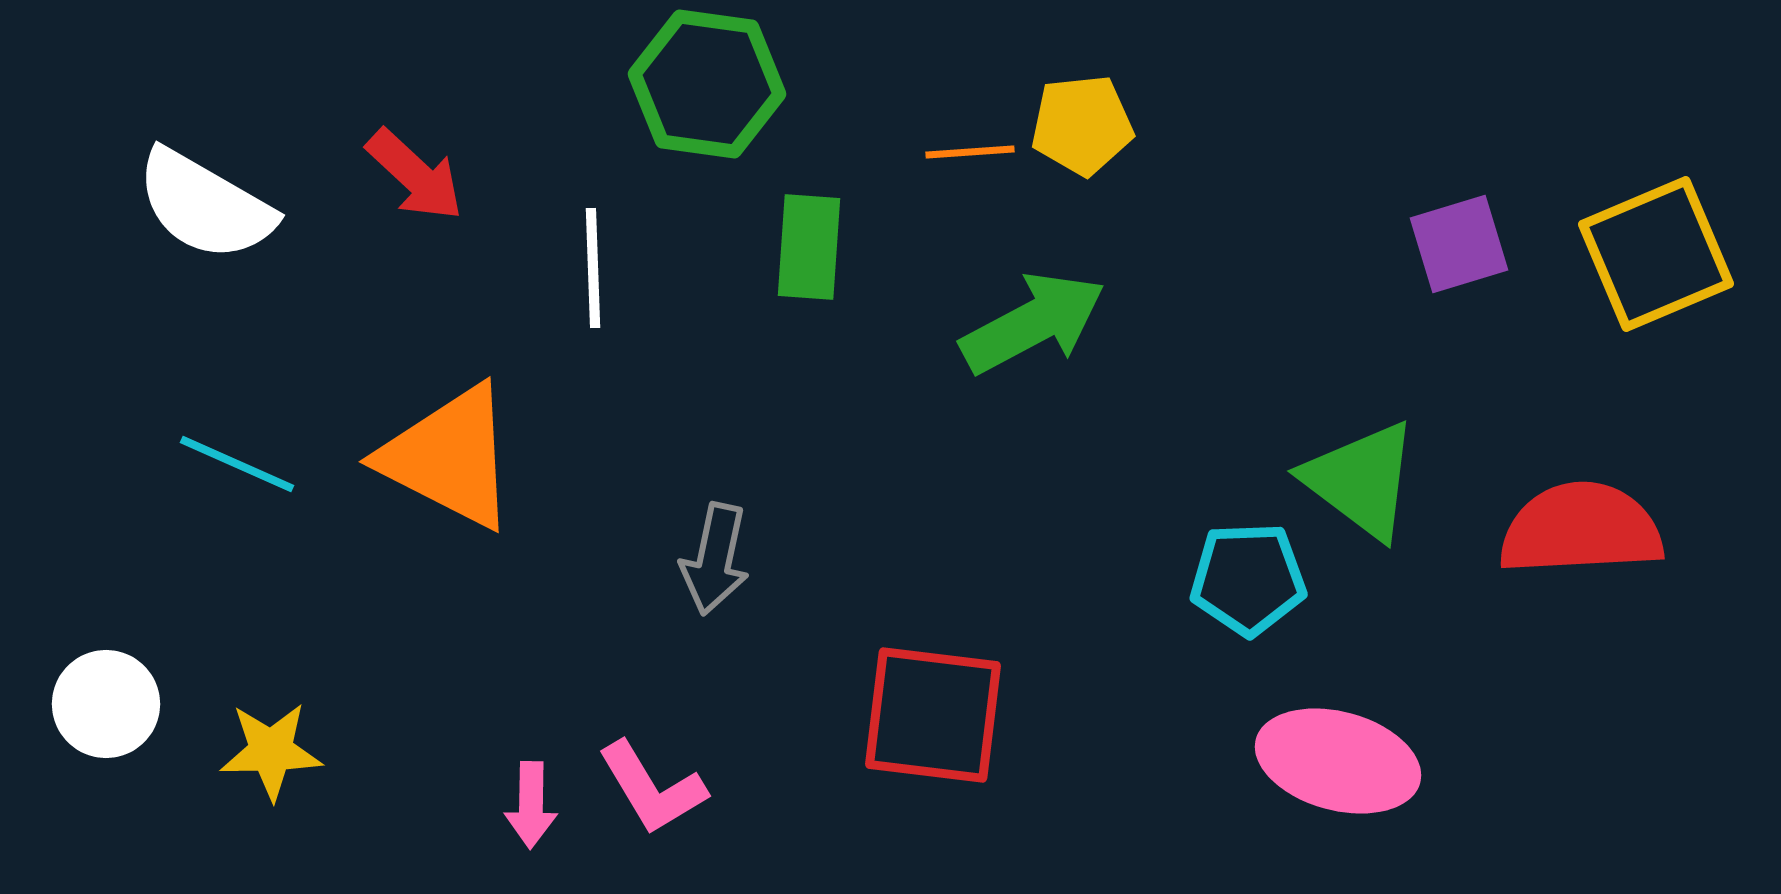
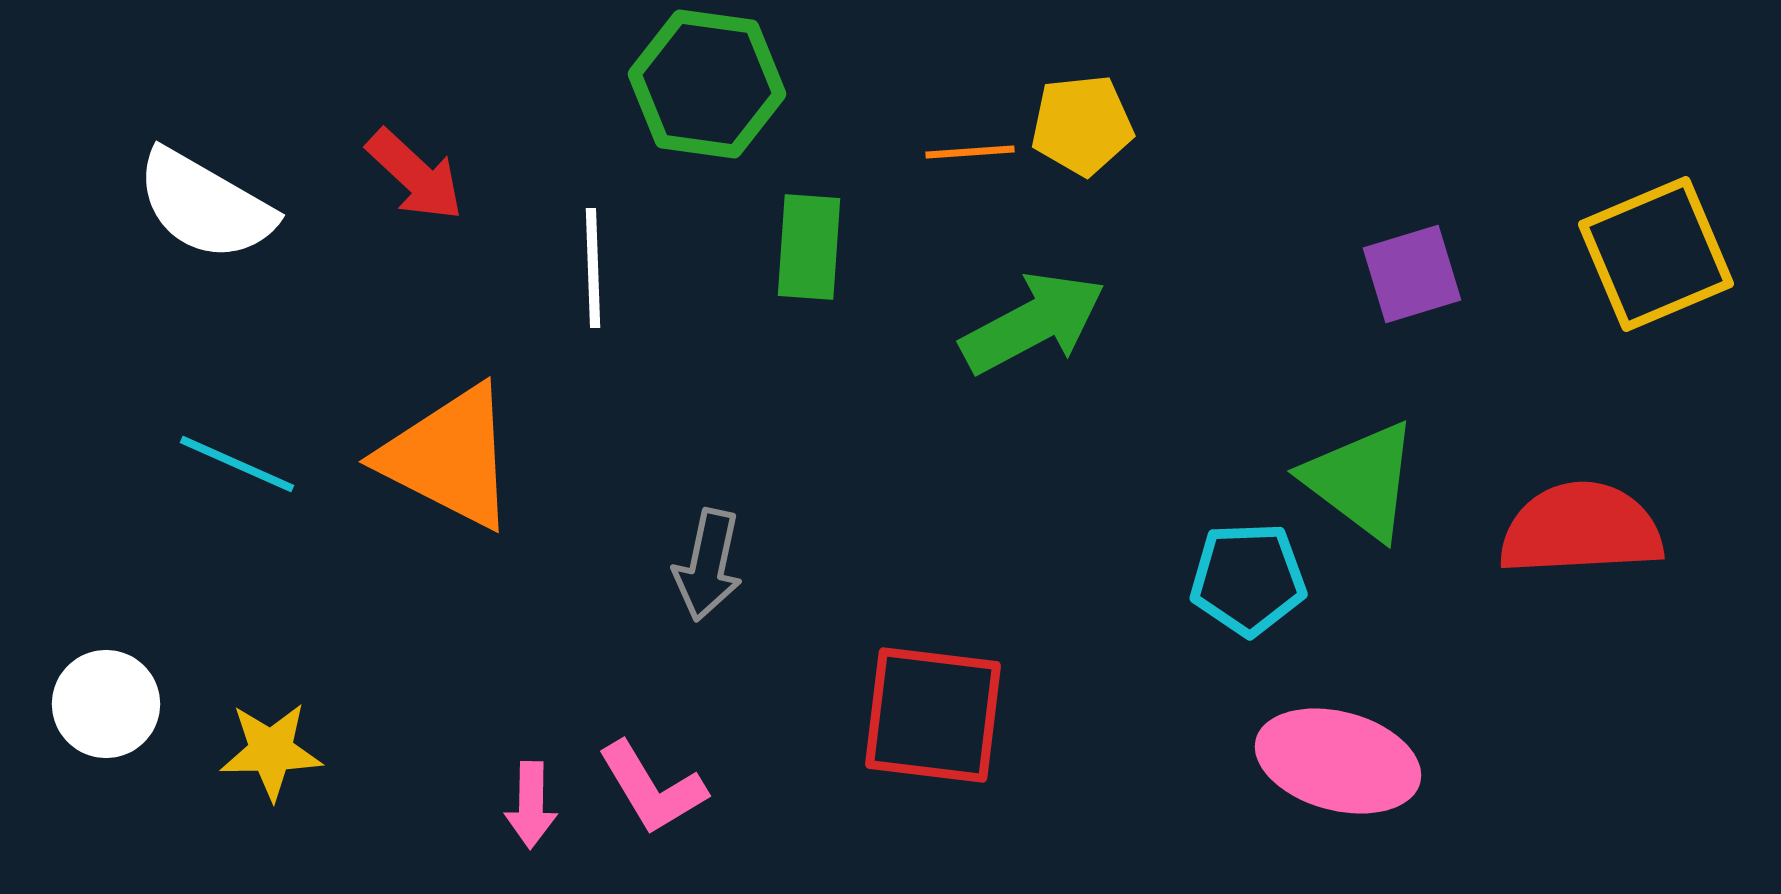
purple square: moved 47 px left, 30 px down
gray arrow: moved 7 px left, 6 px down
